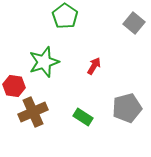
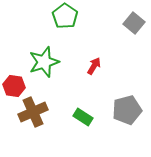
gray pentagon: moved 2 px down
